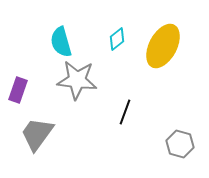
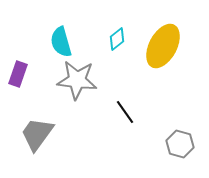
purple rectangle: moved 16 px up
black line: rotated 55 degrees counterclockwise
